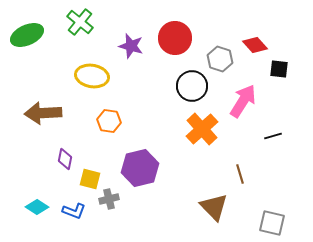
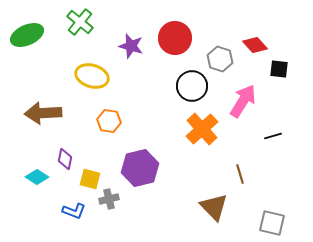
yellow ellipse: rotated 8 degrees clockwise
cyan diamond: moved 30 px up
